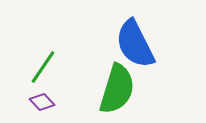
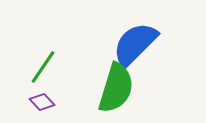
blue semicircle: rotated 72 degrees clockwise
green semicircle: moved 1 px left, 1 px up
